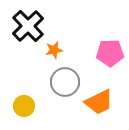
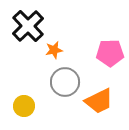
orange trapezoid: moved 1 px up
